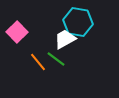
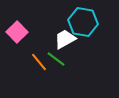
cyan hexagon: moved 5 px right
orange line: moved 1 px right
